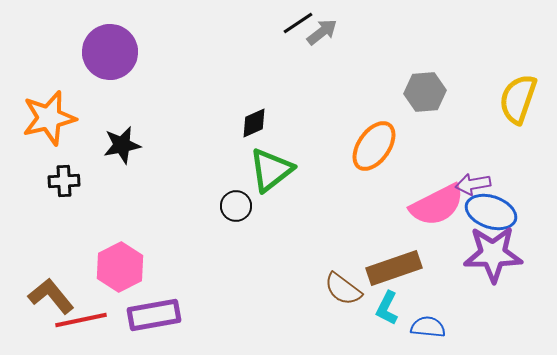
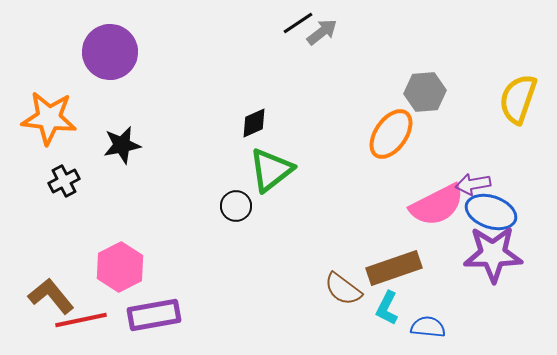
orange star: rotated 20 degrees clockwise
orange ellipse: moved 17 px right, 12 px up
black cross: rotated 24 degrees counterclockwise
